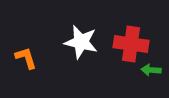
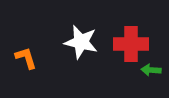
red cross: rotated 8 degrees counterclockwise
